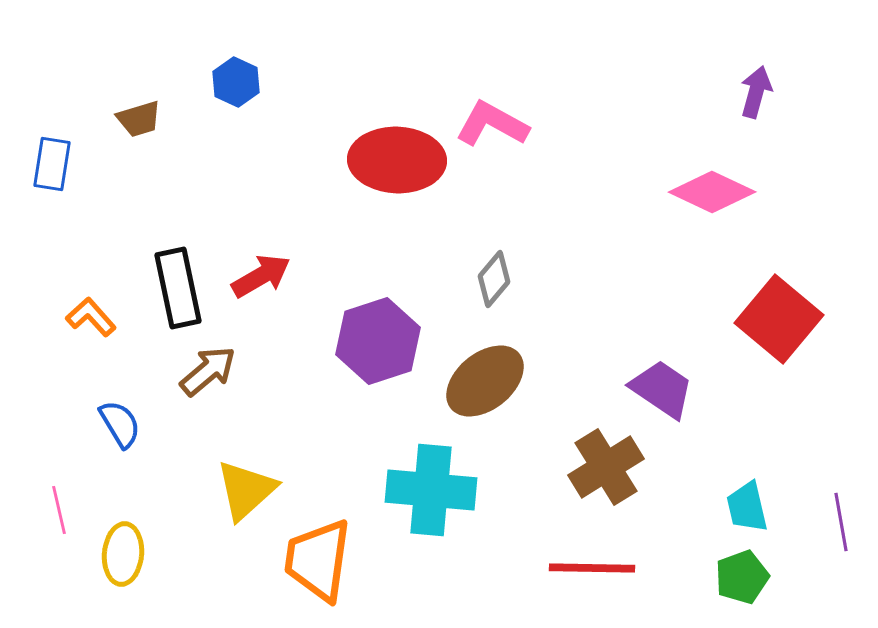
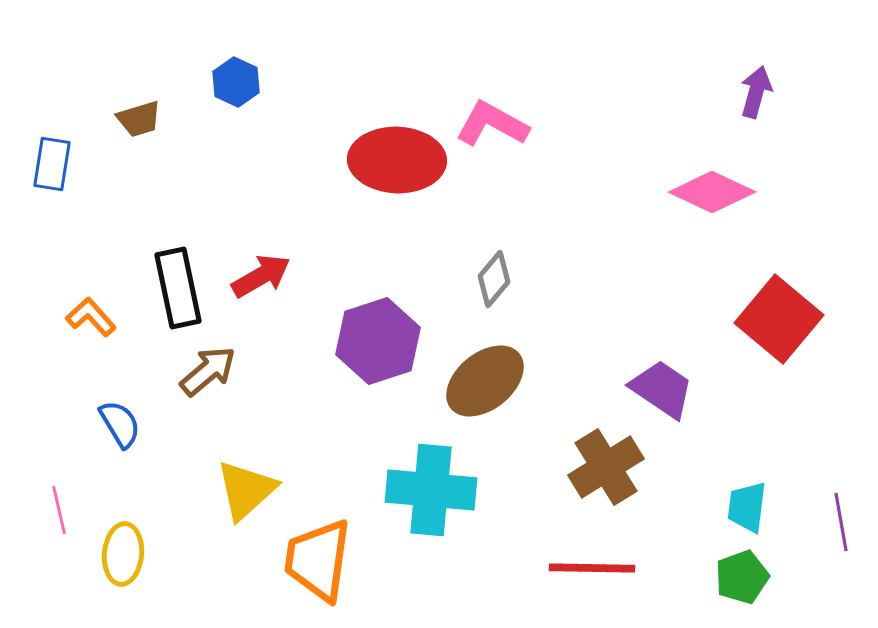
cyan trapezoid: rotated 20 degrees clockwise
